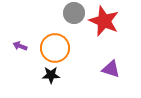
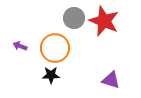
gray circle: moved 5 px down
purple triangle: moved 11 px down
